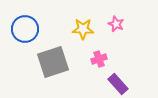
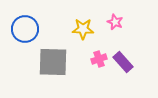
pink star: moved 1 px left, 2 px up
gray square: rotated 20 degrees clockwise
purple rectangle: moved 5 px right, 22 px up
